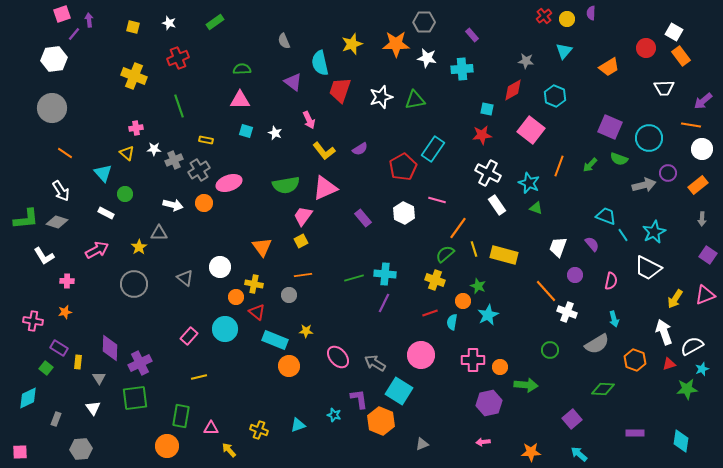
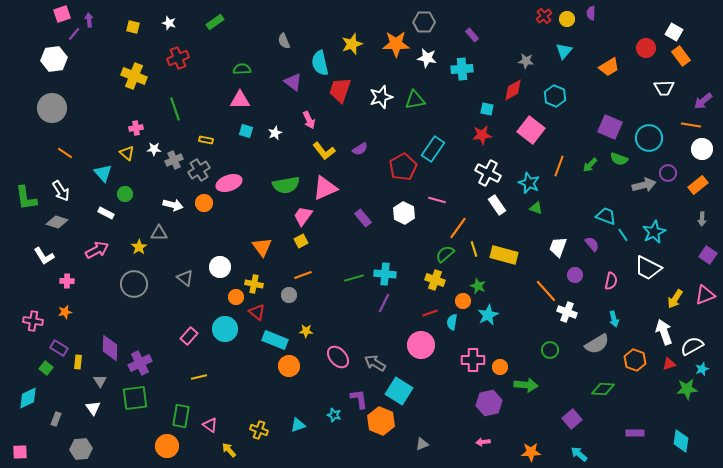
green line at (179, 106): moved 4 px left, 3 px down
white star at (275, 133): rotated 24 degrees clockwise
green L-shape at (26, 219): moved 21 px up; rotated 88 degrees clockwise
orange line at (303, 275): rotated 12 degrees counterclockwise
pink circle at (421, 355): moved 10 px up
gray triangle at (99, 378): moved 1 px right, 3 px down
pink triangle at (211, 428): moved 1 px left, 3 px up; rotated 35 degrees clockwise
